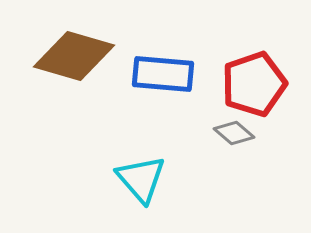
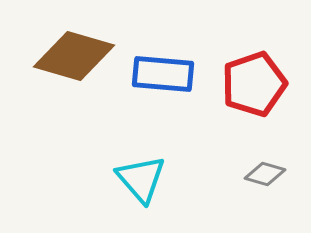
gray diamond: moved 31 px right, 41 px down; rotated 24 degrees counterclockwise
